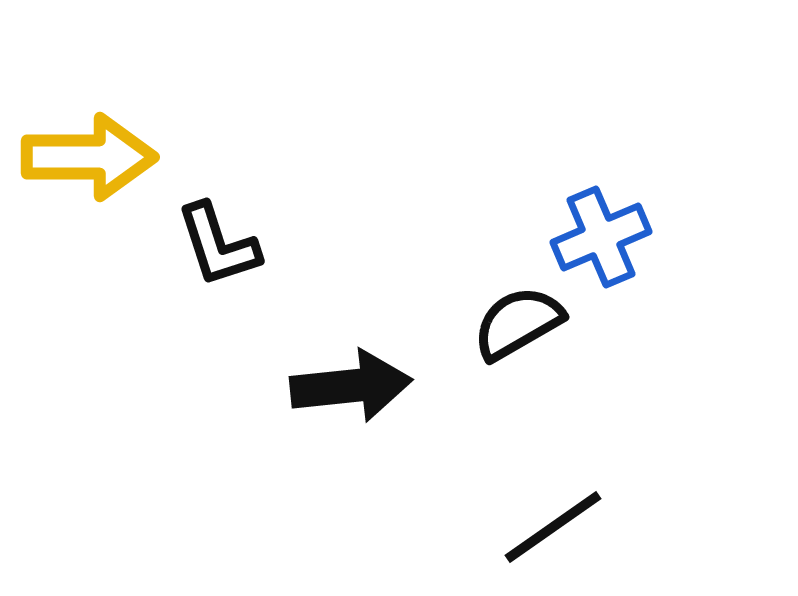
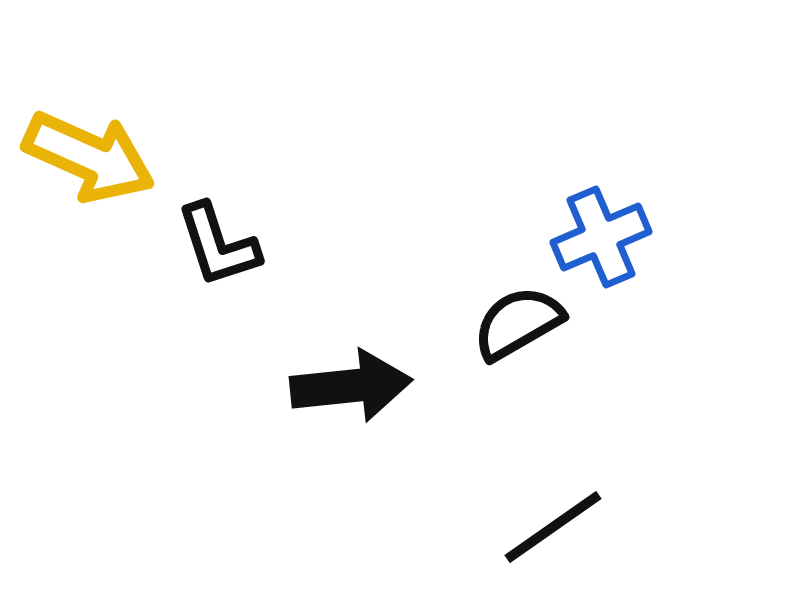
yellow arrow: rotated 24 degrees clockwise
